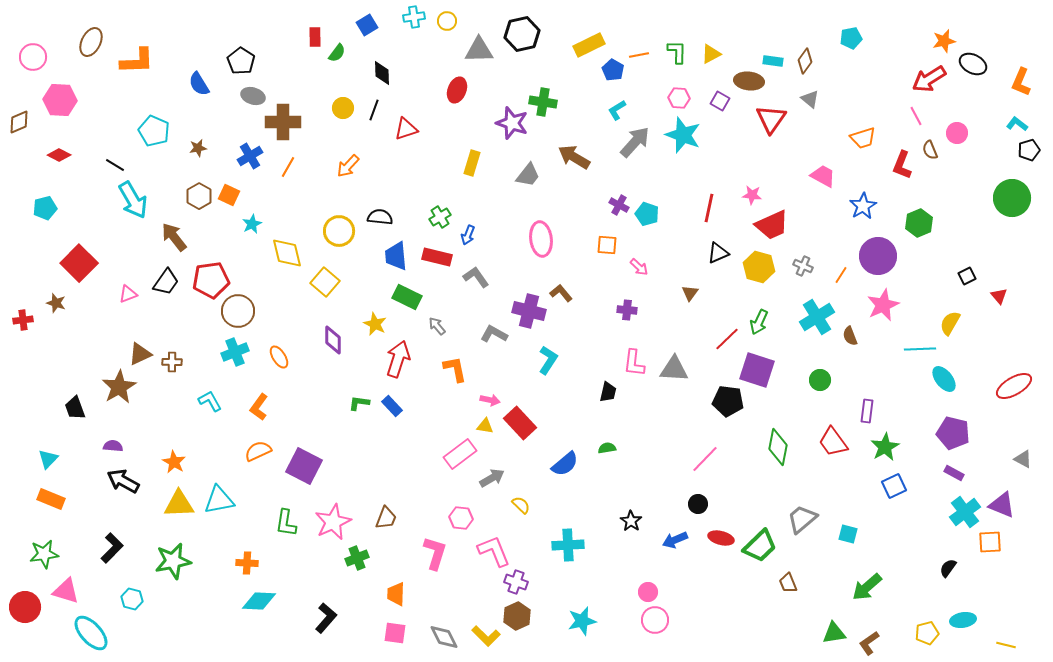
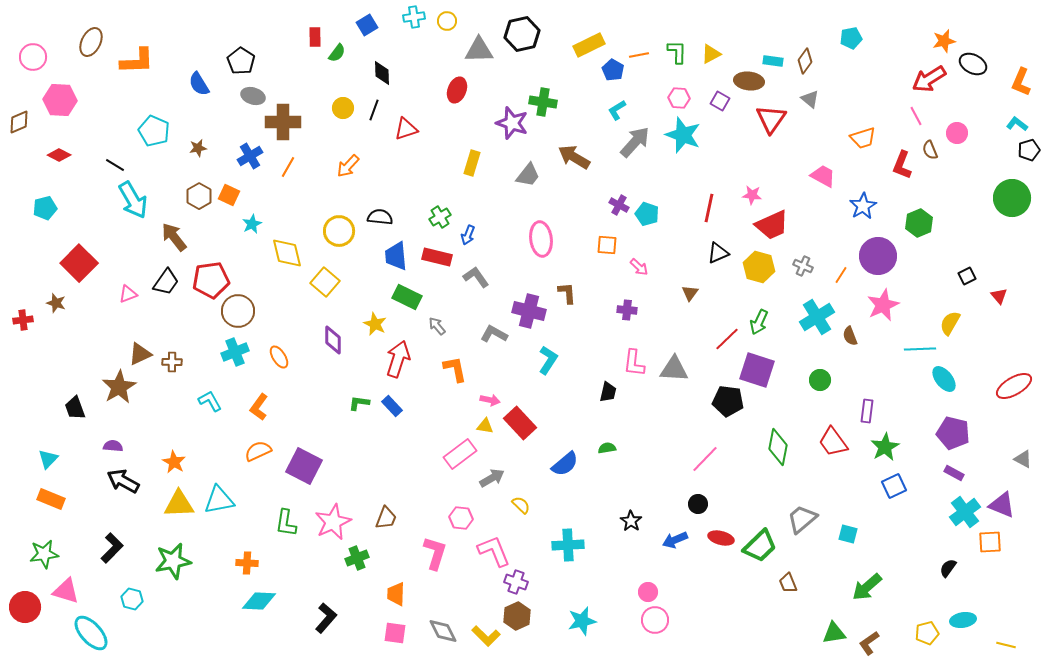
brown L-shape at (561, 293): moved 6 px right; rotated 35 degrees clockwise
gray diamond at (444, 637): moved 1 px left, 6 px up
